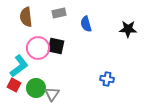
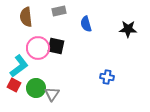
gray rectangle: moved 2 px up
blue cross: moved 2 px up
